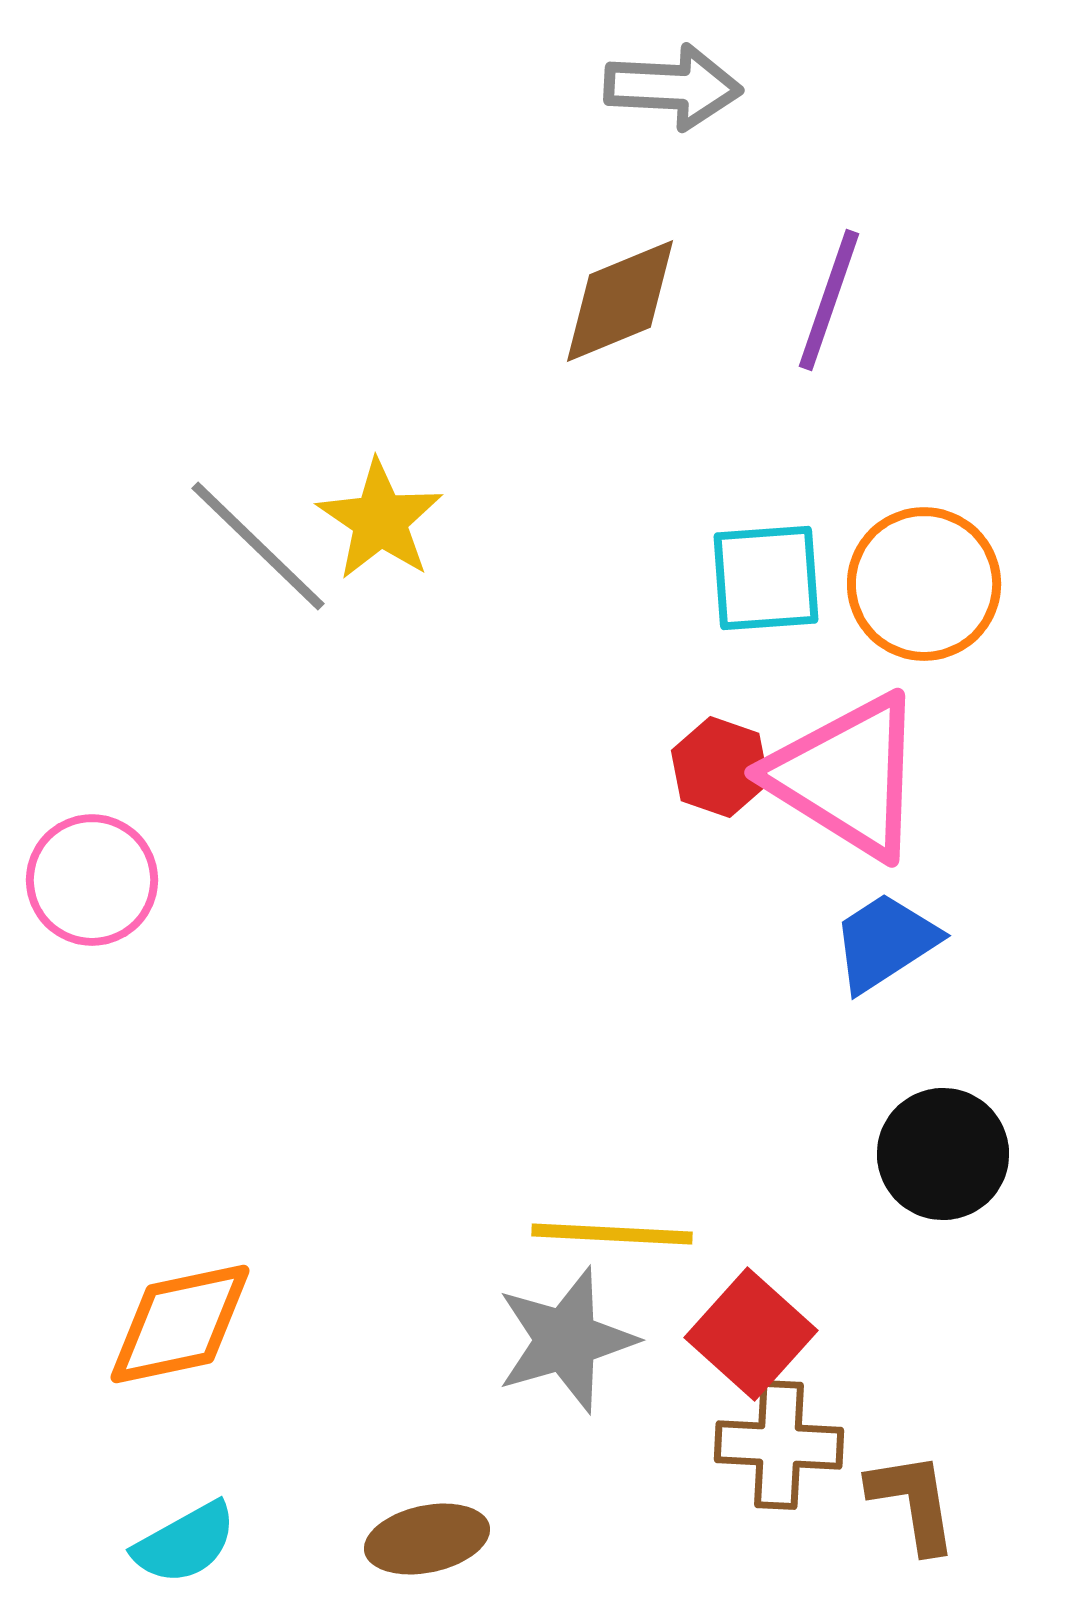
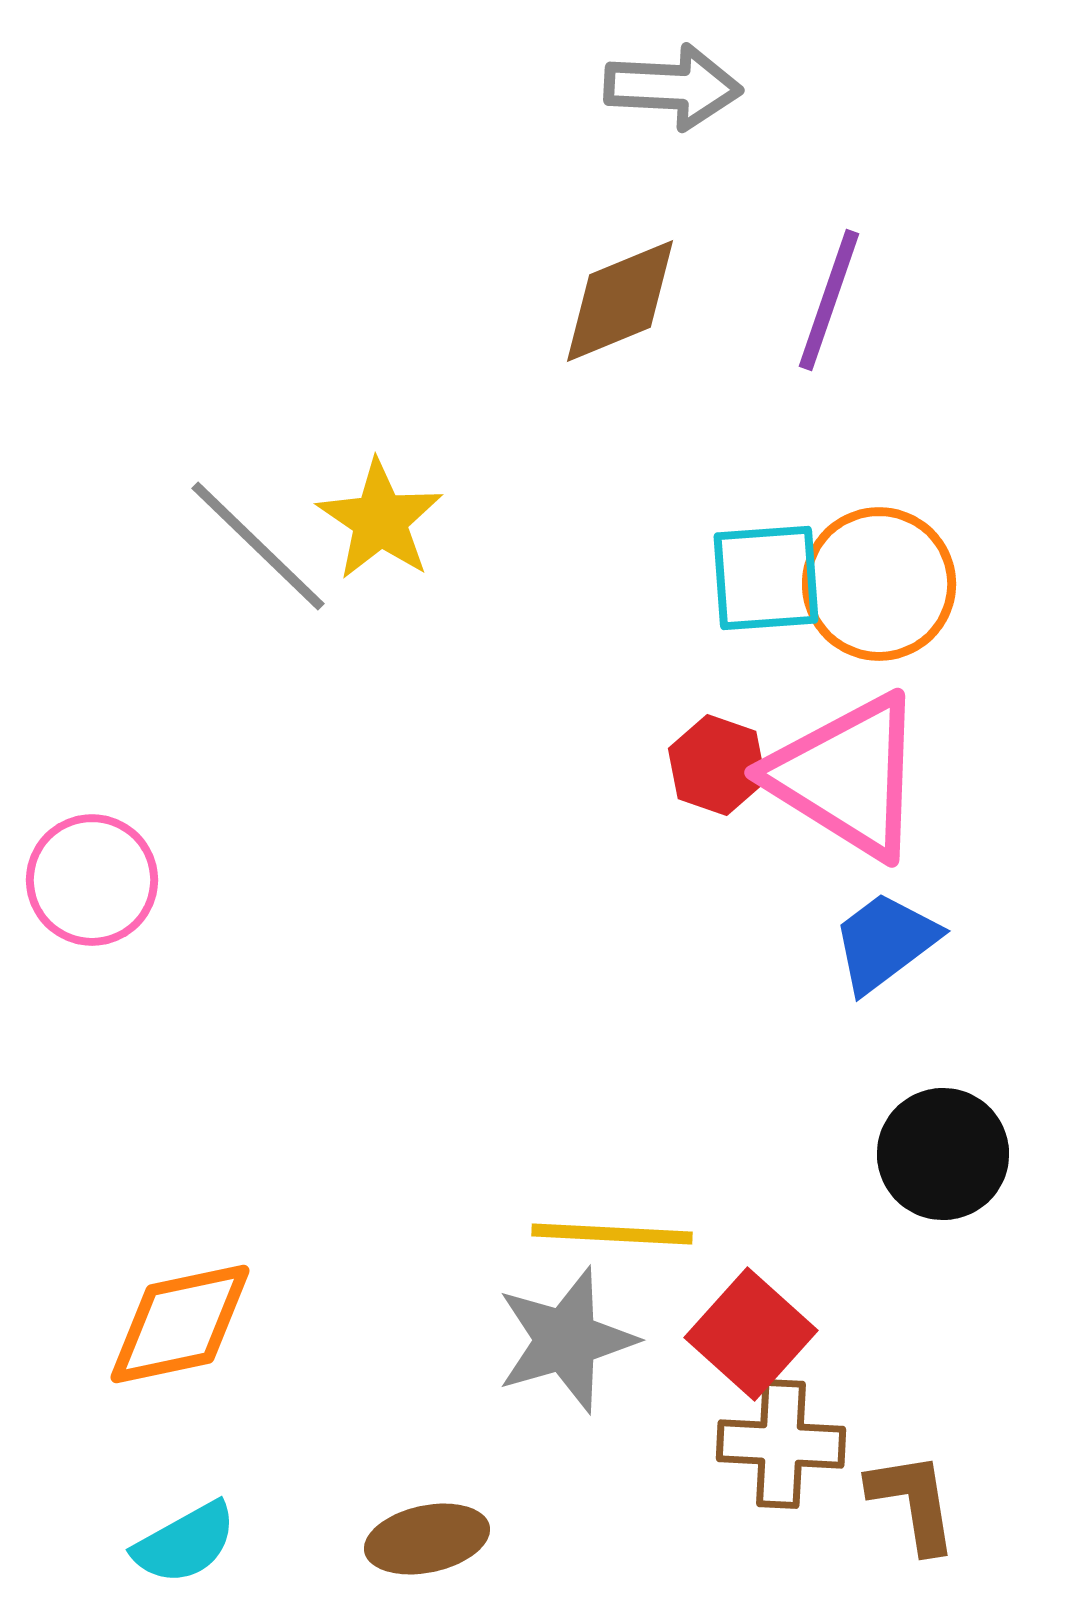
orange circle: moved 45 px left
red hexagon: moved 3 px left, 2 px up
blue trapezoid: rotated 4 degrees counterclockwise
brown cross: moved 2 px right, 1 px up
